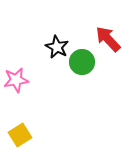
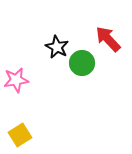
green circle: moved 1 px down
